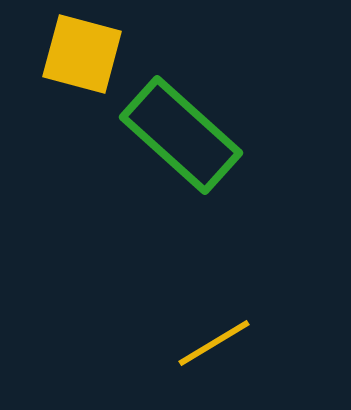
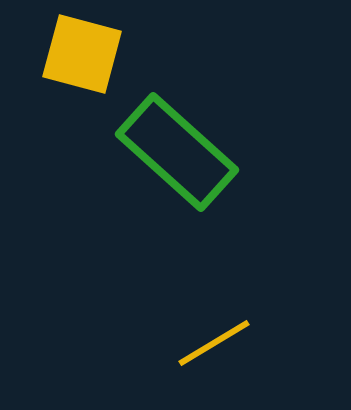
green rectangle: moved 4 px left, 17 px down
